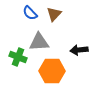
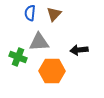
blue semicircle: rotated 49 degrees clockwise
